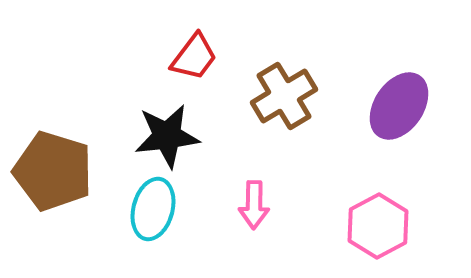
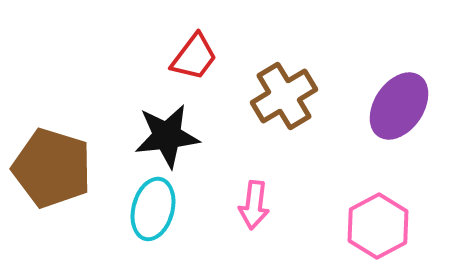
brown pentagon: moved 1 px left, 3 px up
pink arrow: rotated 6 degrees clockwise
